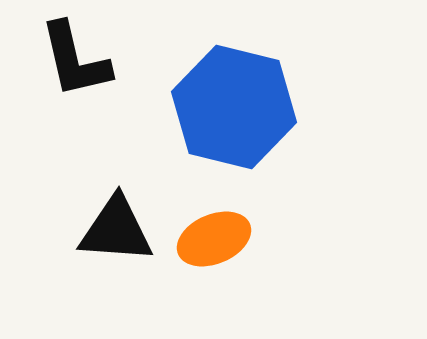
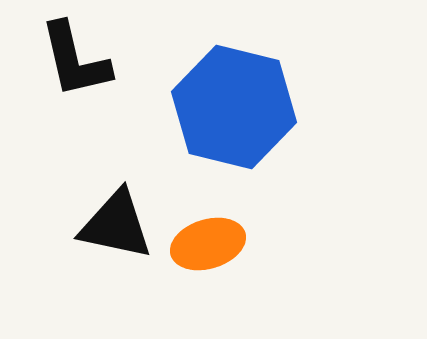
black triangle: moved 5 px up; rotated 8 degrees clockwise
orange ellipse: moved 6 px left, 5 px down; rotated 6 degrees clockwise
